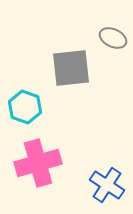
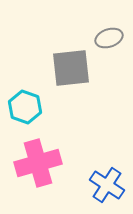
gray ellipse: moved 4 px left; rotated 44 degrees counterclockwise
